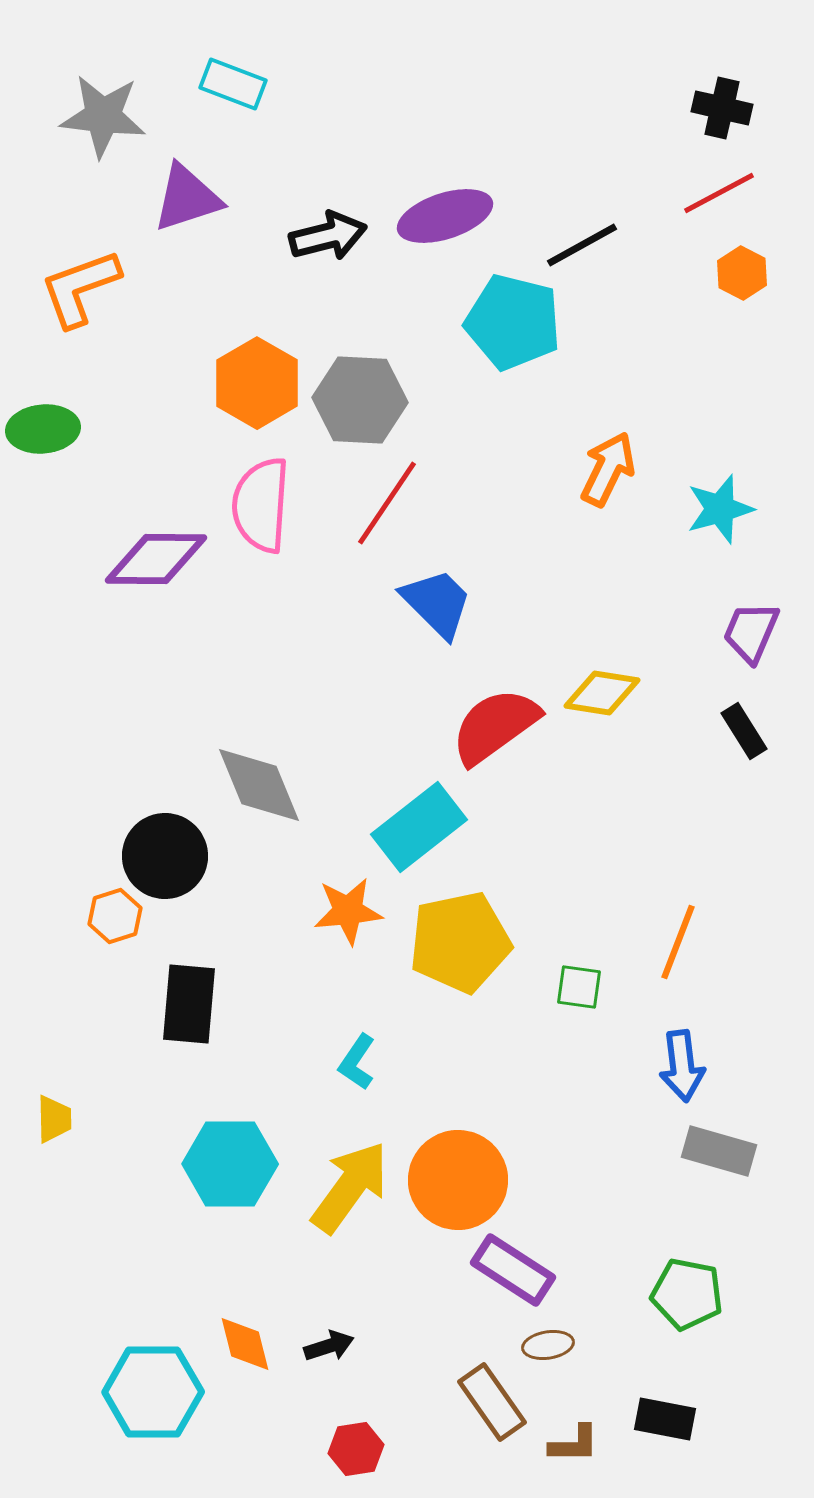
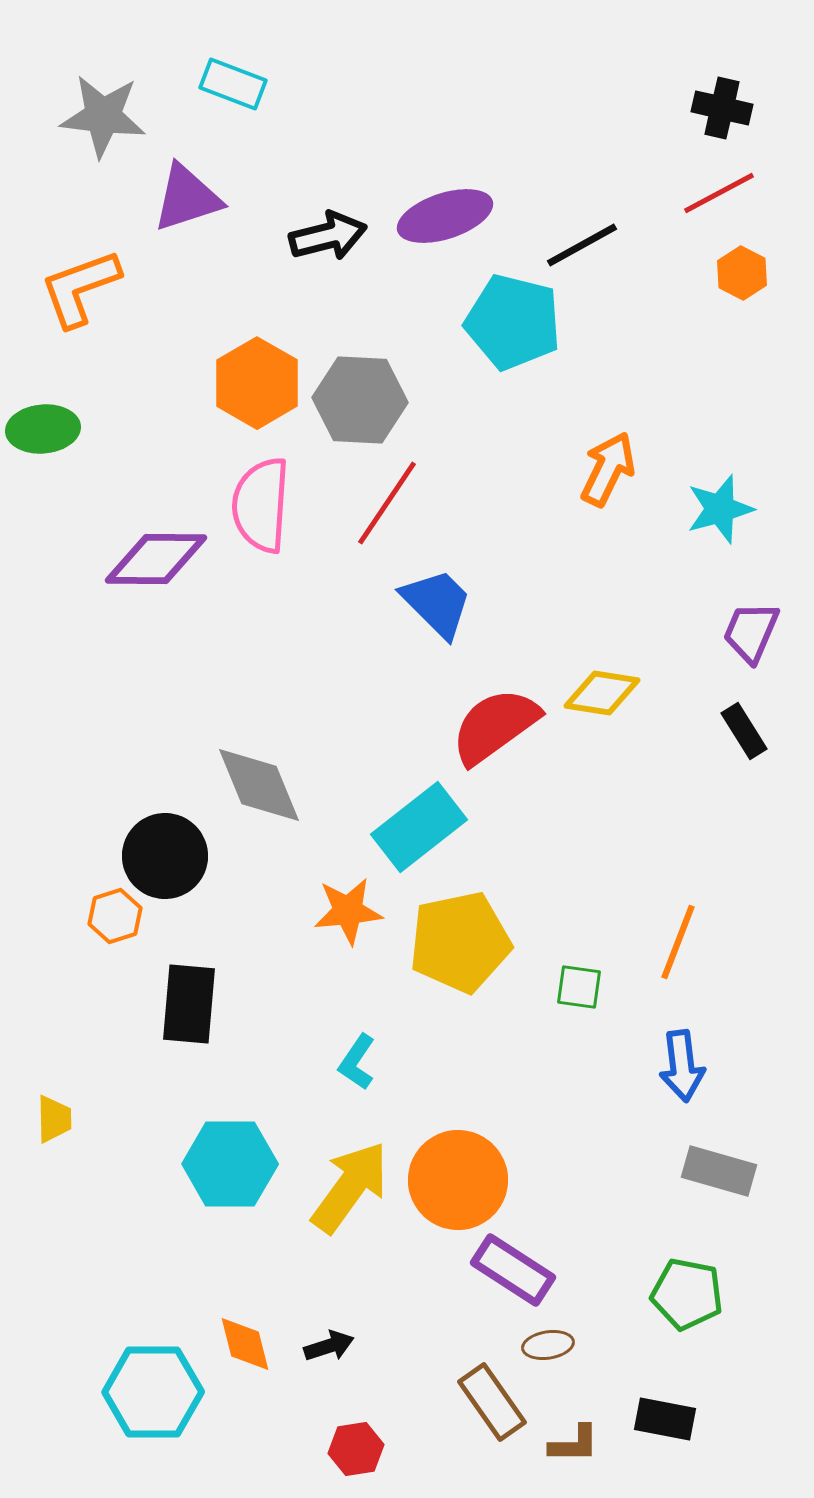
gray rectangle at (719, 1151): moved 20 px down
